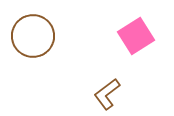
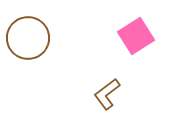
brown circle: moved 5 px left, 2 px down
